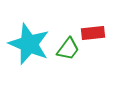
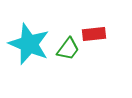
red rectangle: moved 1 px right, 1 px down
